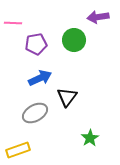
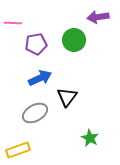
green star: rotated 12 degrees counterclockwise
